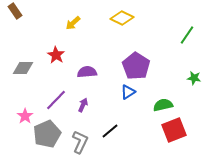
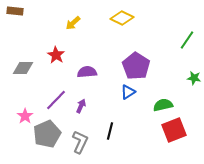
brown rectangle: rotated 49 degrees counterclockwise
green line: moved 5 px down
purple arrow: moved 2 px left, 1 px down
black line: rotated 36 degrees counterclockwise
